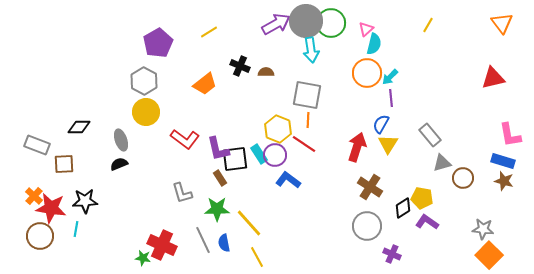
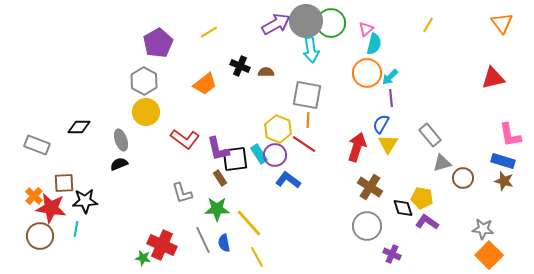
brown square at (64, 164): moved 19 px down
black diamond at (403, 208): rotated 75 degrees counterclockwise
